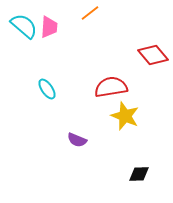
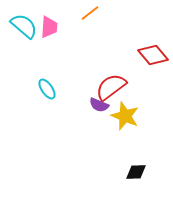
red semicircle: rotated 28 degrees counterclockwise
purple semicircle: moved 22 px right, 35 px up
black diamond: moved 3 px left, 2 px up
